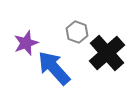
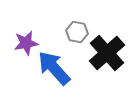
gray hexagon: rotated 10 degrees counterclockwise
purple star: rotated 10 degrees clockwise
